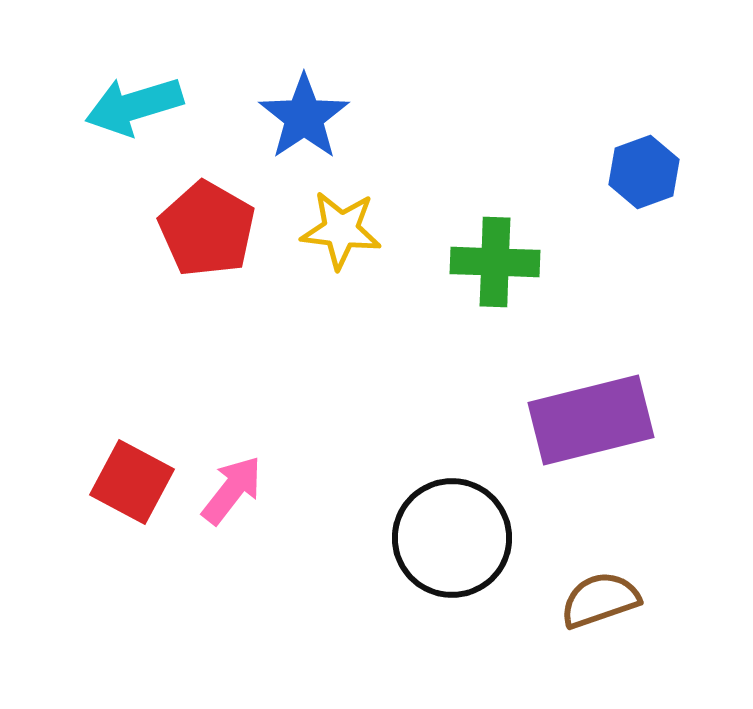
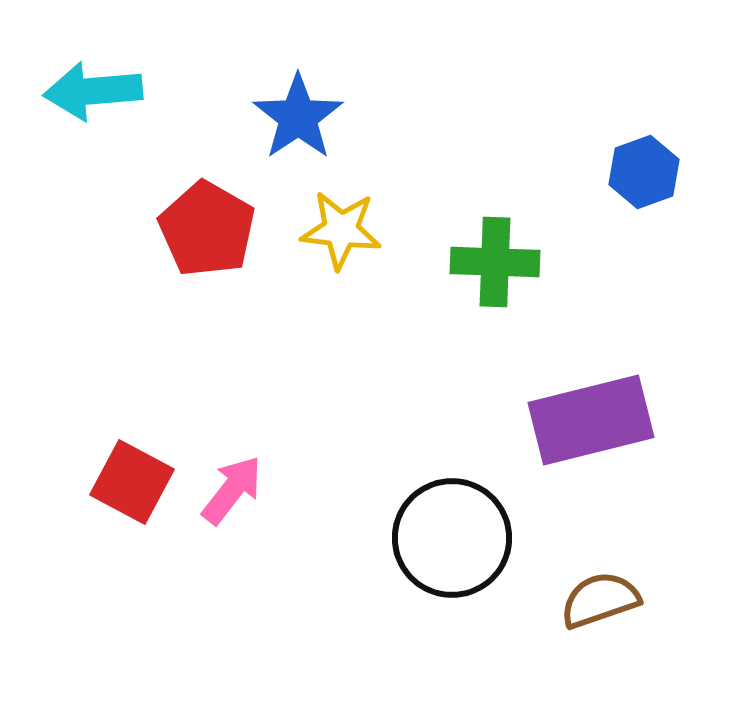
cyan arrow: moved 41 px left, 15 px up; rotated 12 degrees clockwise
blue star: moved 6 px left
